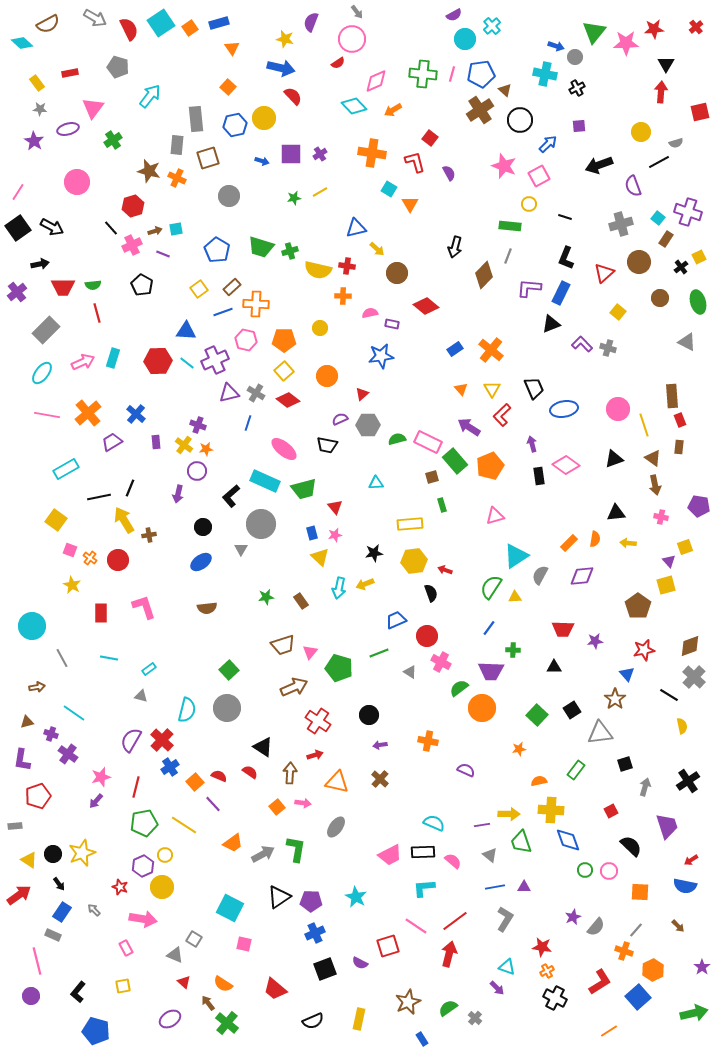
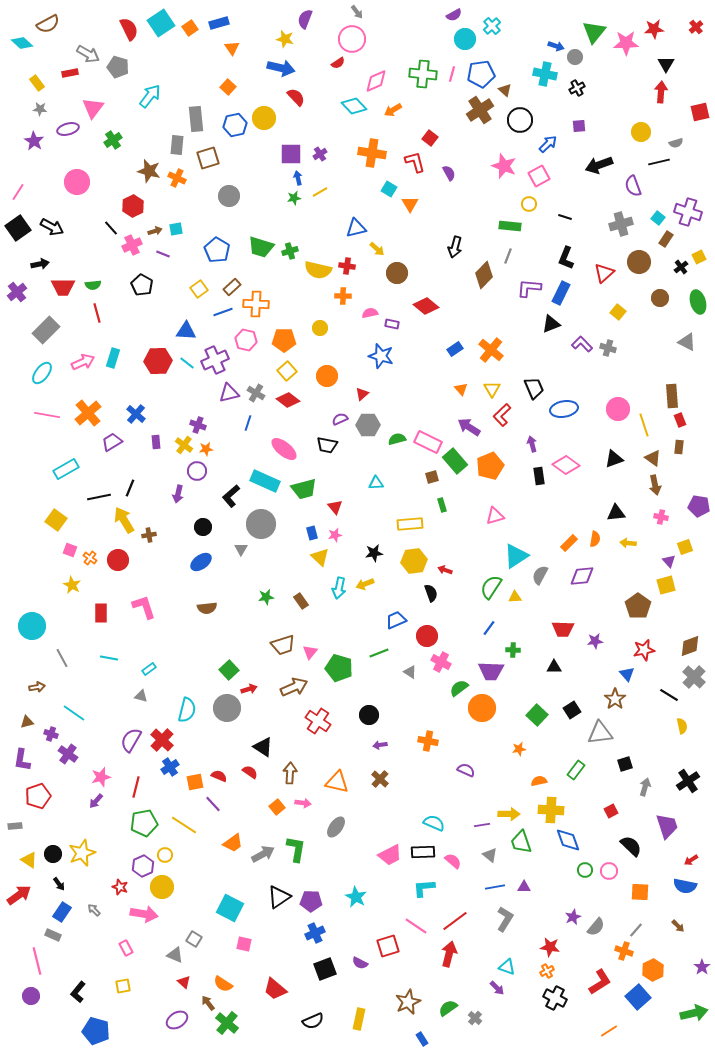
gray arrow at (95, 18): moved 7 px left, 36 px down
purple semicircle at (311, 22): moved 6 px left, 3 px up
red semicircle at (293, 96): moved 3 px right, 1 px down
blue arrow at (262, 161): moved 36 px right, 17 px down; rotated 120 degrees counterclockwise
black line at (659, 162): rotated 15 degrees clockwise
red hexagon at (133, 206): rotated 10 degrees counterclockwise
blue star at (381, 356): rotated 25 degrees clockwise
yellow square at (284, 371): moved 3 px right
red arrow at (315, 755): moved 66 px left, 66 px up
orange square at (195, 782): rotated 30 degrees clockwise
pink arrow at (143, 919): moved 1 px right, 5 px up
red star at (542, 947): moved 8 px right
purple ellipse at (170, 1019): moved 7 px right, 1 px down
